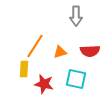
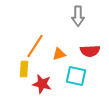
gray arrow: moved 2 px right
orange triangle: moved 1 px left, 2 px down
cyan square: moved 3 px up
red star: moved 2 px left
